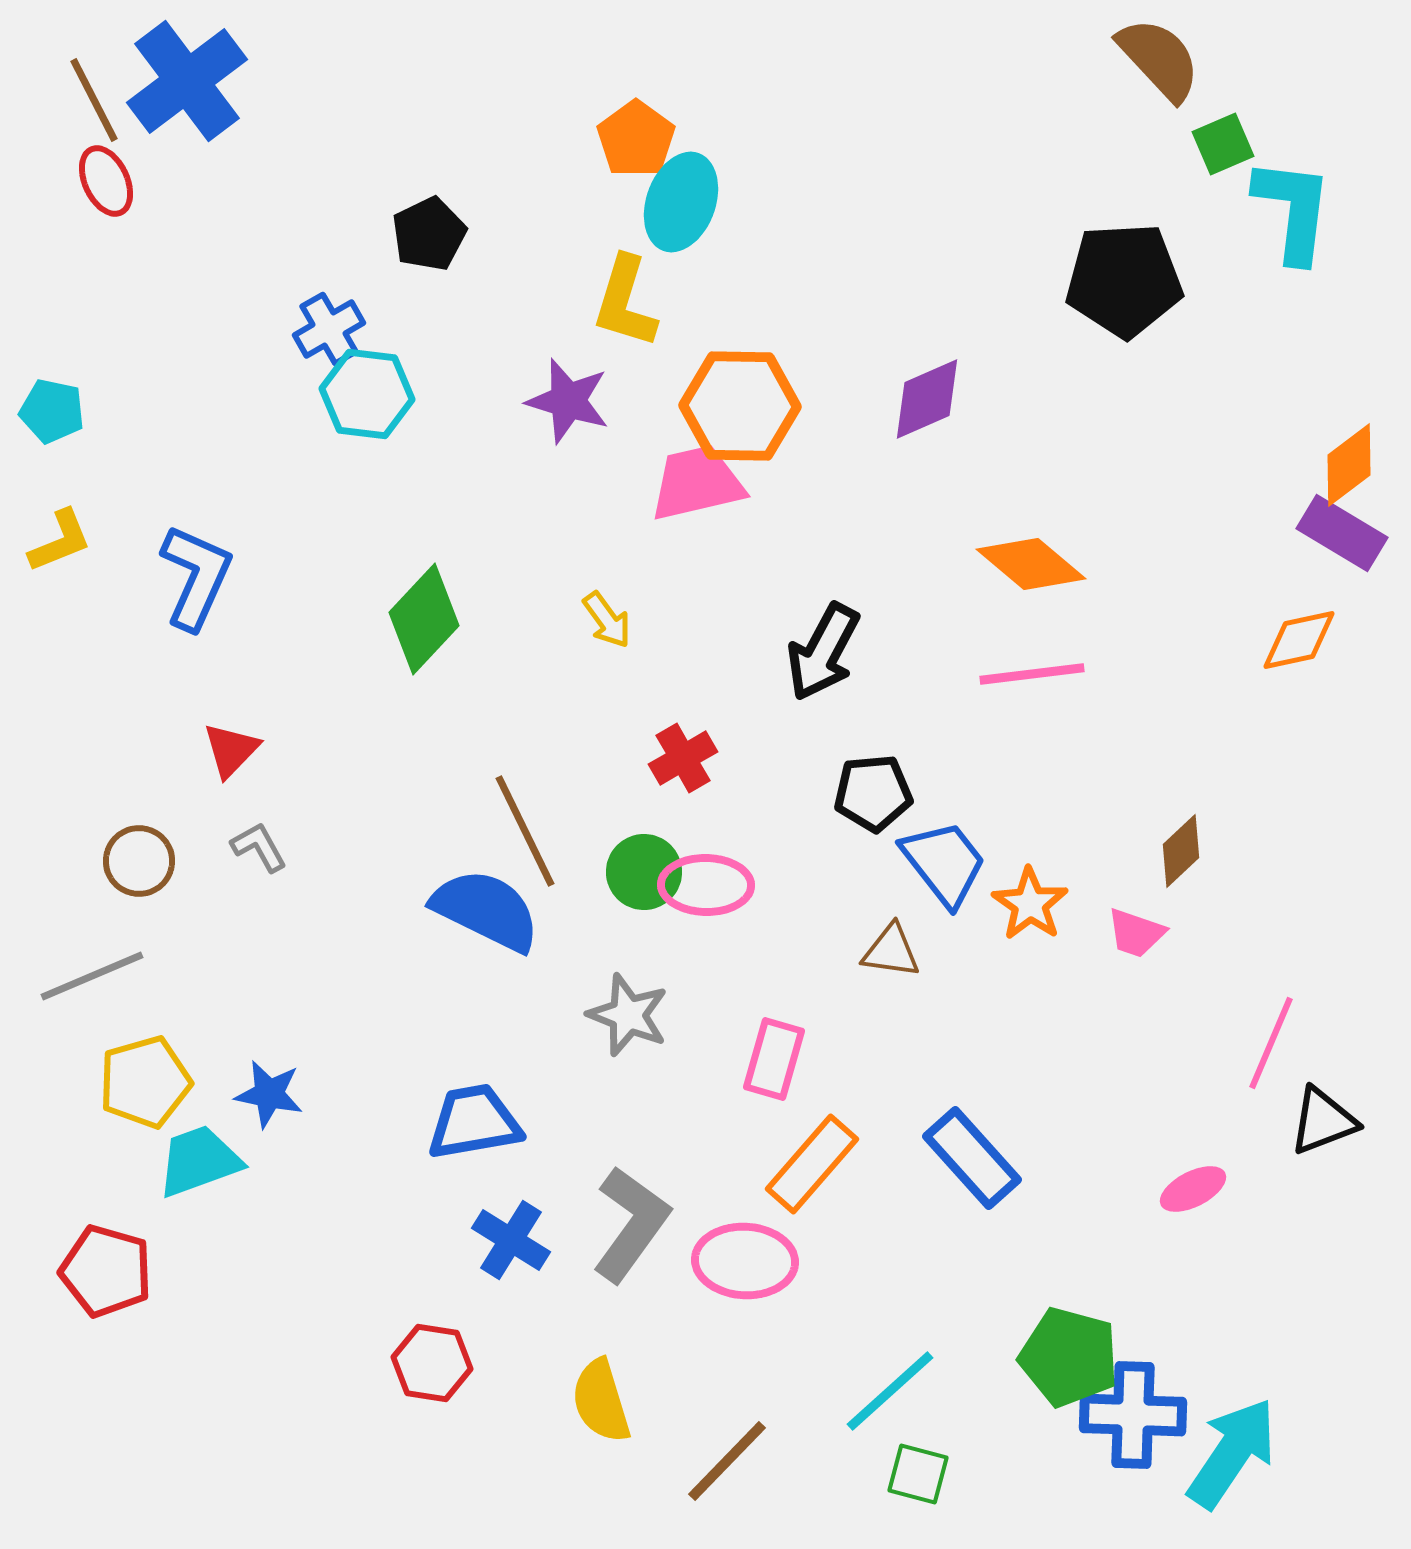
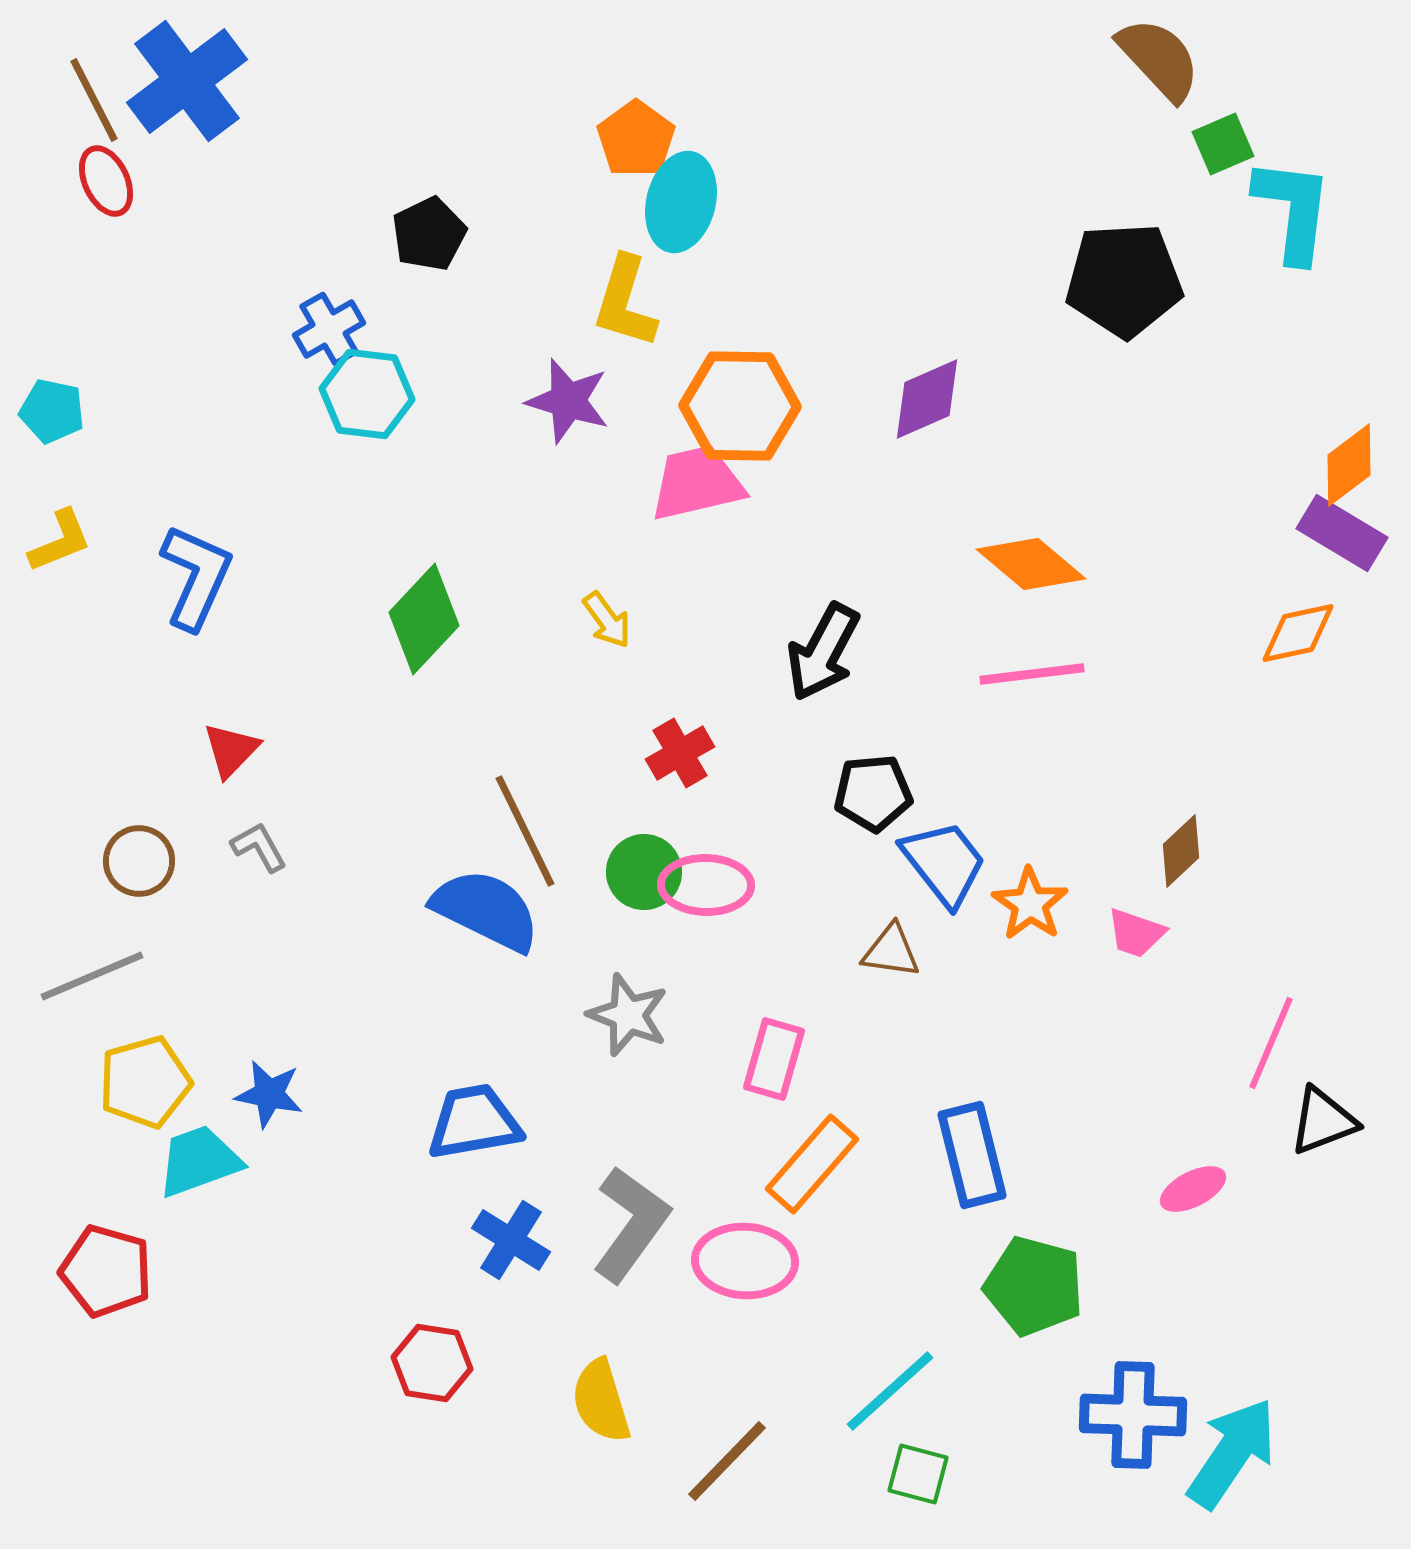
cyan ellipse at (681, 202): rotated 6 degrees counterclockwise
orange diamond at (1299, 640): moved 1 px left, 7 px up
red cross at (683, 758): moved 3 px left, 5 px up
blue rectangle at (972, 1158): moved 3 px up; rotated 28 degrees clockwise
green pentagon at (1069, 1357): moved 35 px left, 71 px up
